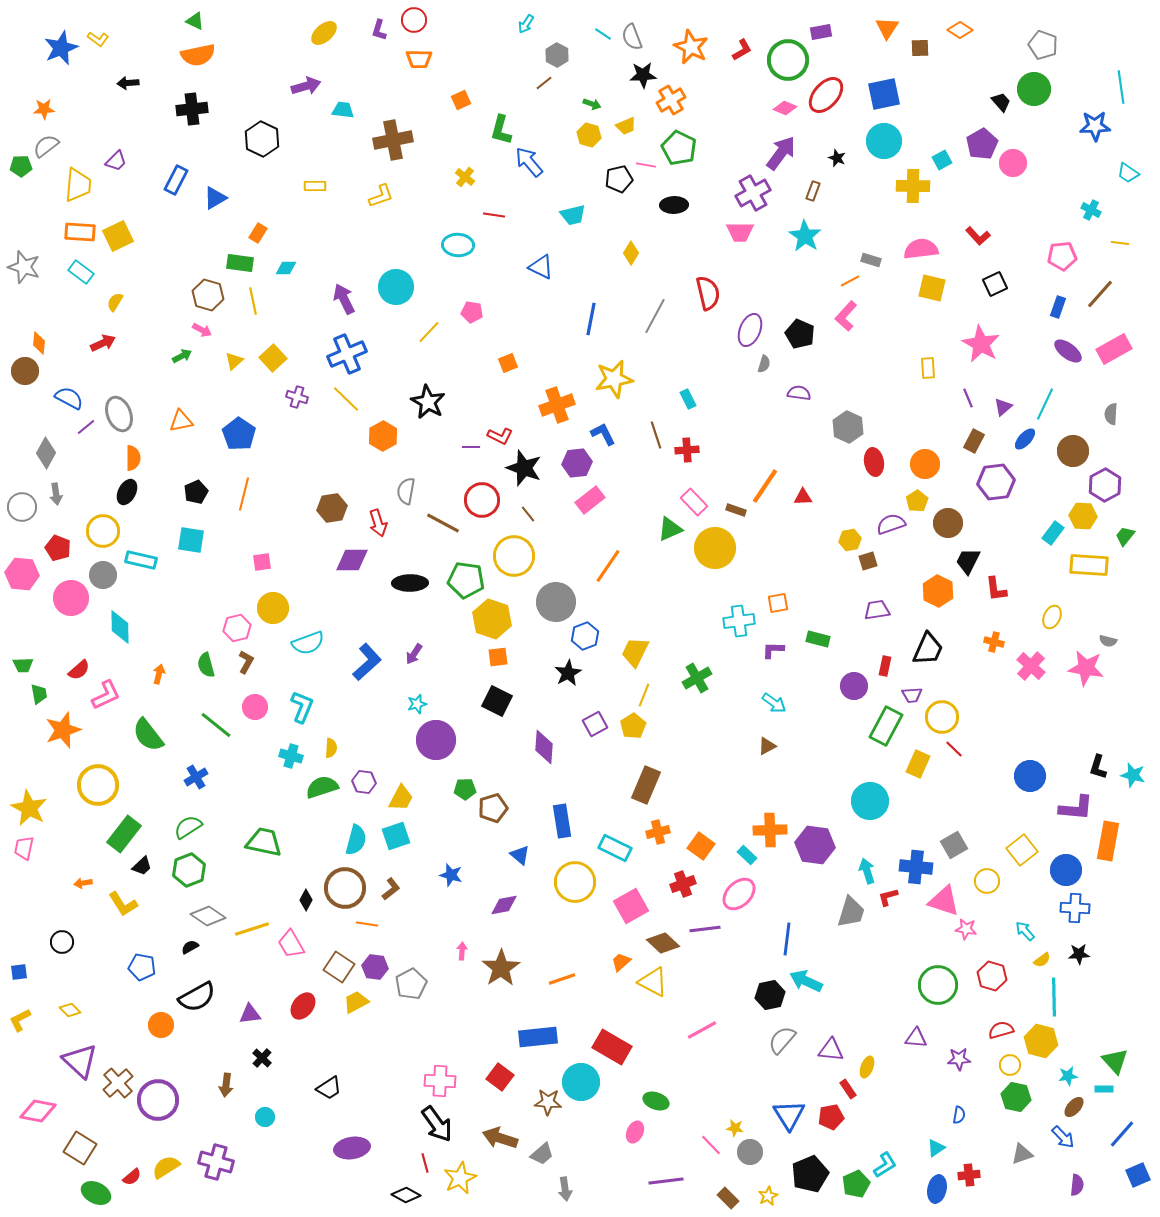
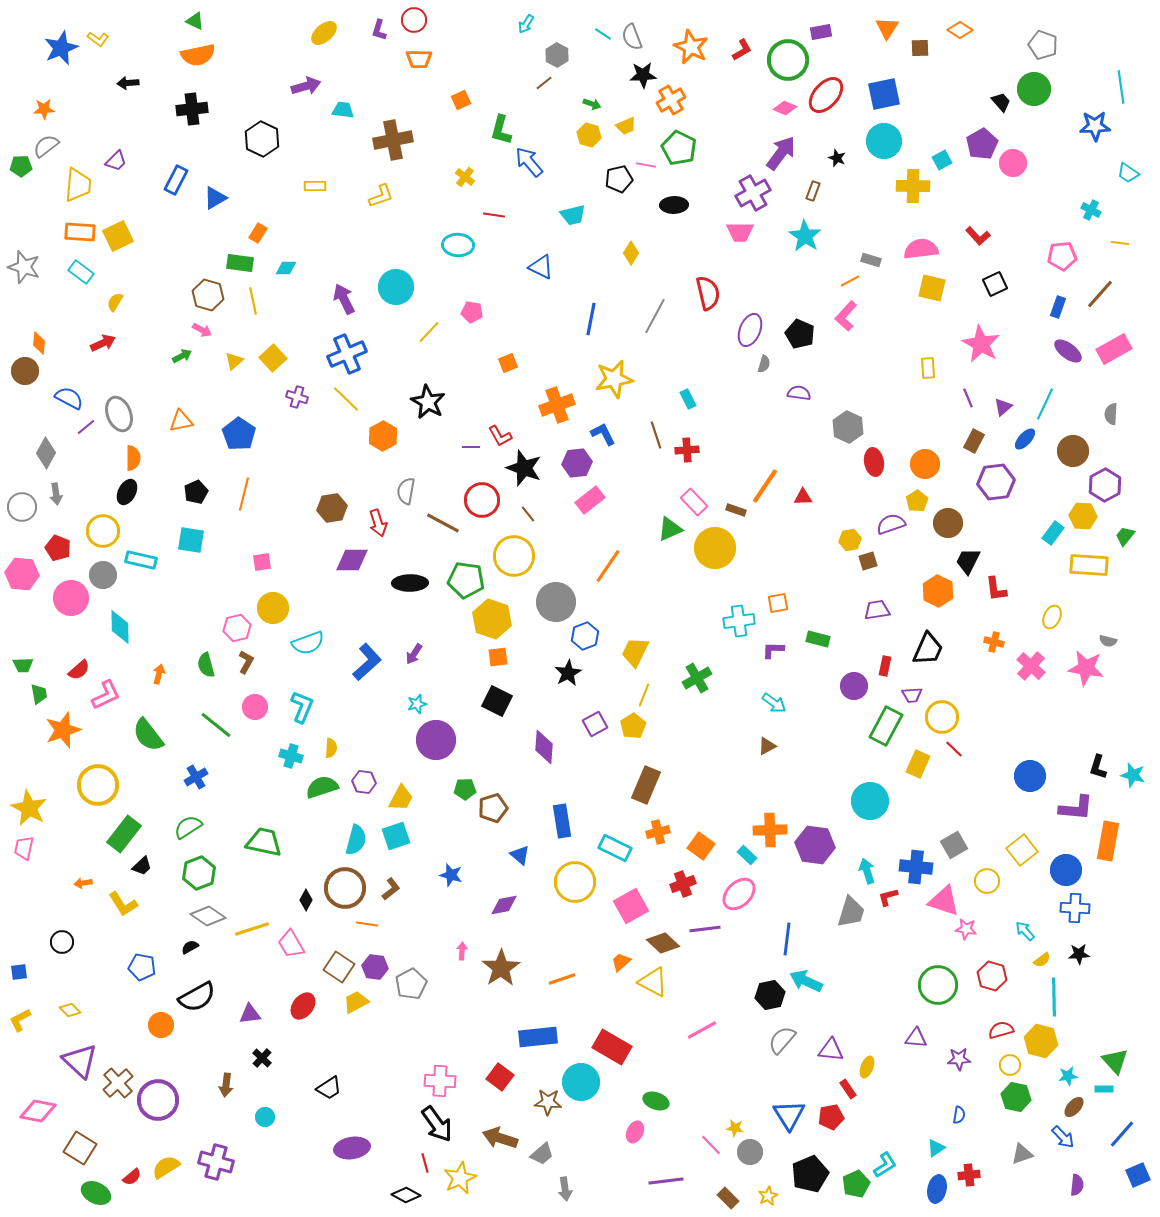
red L-shape at (500, 436): rotated 35 degrees clockwise
green hexagon at (189, 870): moved 10 px right, 3 px down
